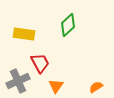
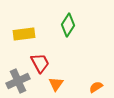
green diamond: rotated 15 degrees counterclockwise
yellow rectangle: rotated 15 degrees counterclockwise
orange triangle: moved 2 px up
